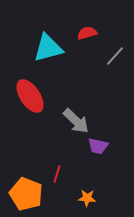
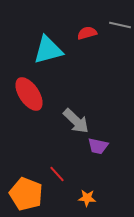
cyan triangle: moved 2 px down
gray line: moved 5 px right, 31 px up; rotated 60 degrees clockwise
red ellipse: moved 1 px left, 2 px up
red line: rotated 60 degrees counterclockwise
